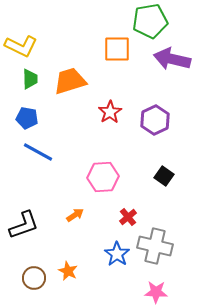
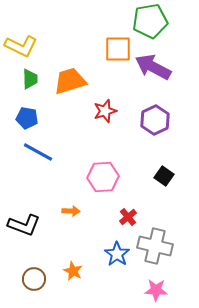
orange square: moved 1 px right
purple arrow: moved 19 px left, 8 px down; rotated 15 degrees clockwise
red star: moved 5 px left, 1 px up; rotated 15 degrees clockwise
orange arrow: moved 4 px left, 4 px up; rotated 36 degrees clockwise
black L-shape: rotated 40 degrees clockwise
orange star: moved 5 px right
brown circle: moved 1 px down
pink star: moved 2 px up
